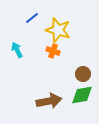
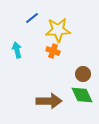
yellow star: rotated 20 degrees counterclockwise
cyan arrow: rotated 14 degrees clockwise
green diamond: rotated 75 degrees clockwise
brown arrow: rotated 10 degrees clockwise
